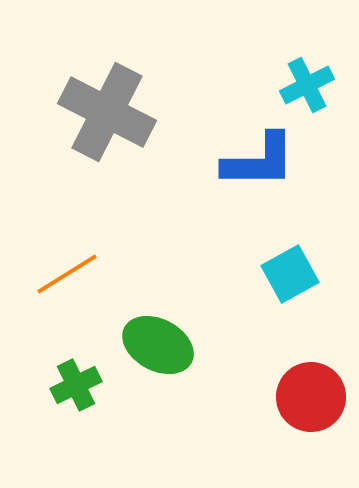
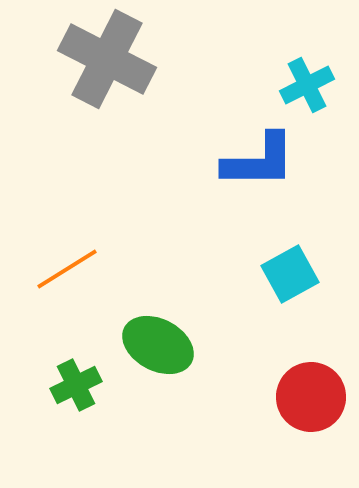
gray cross: moved 53 px up
orange line: moved 5 px up
